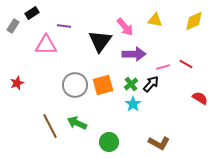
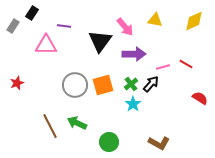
black rectangle: rotated 24 degrees counterclockwise
